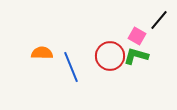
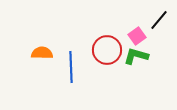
pink square: rotated 24 degrees clockwise
red circle: moved 3 px left, 6 px up
blue line: rotated 20 degrees clockwise
